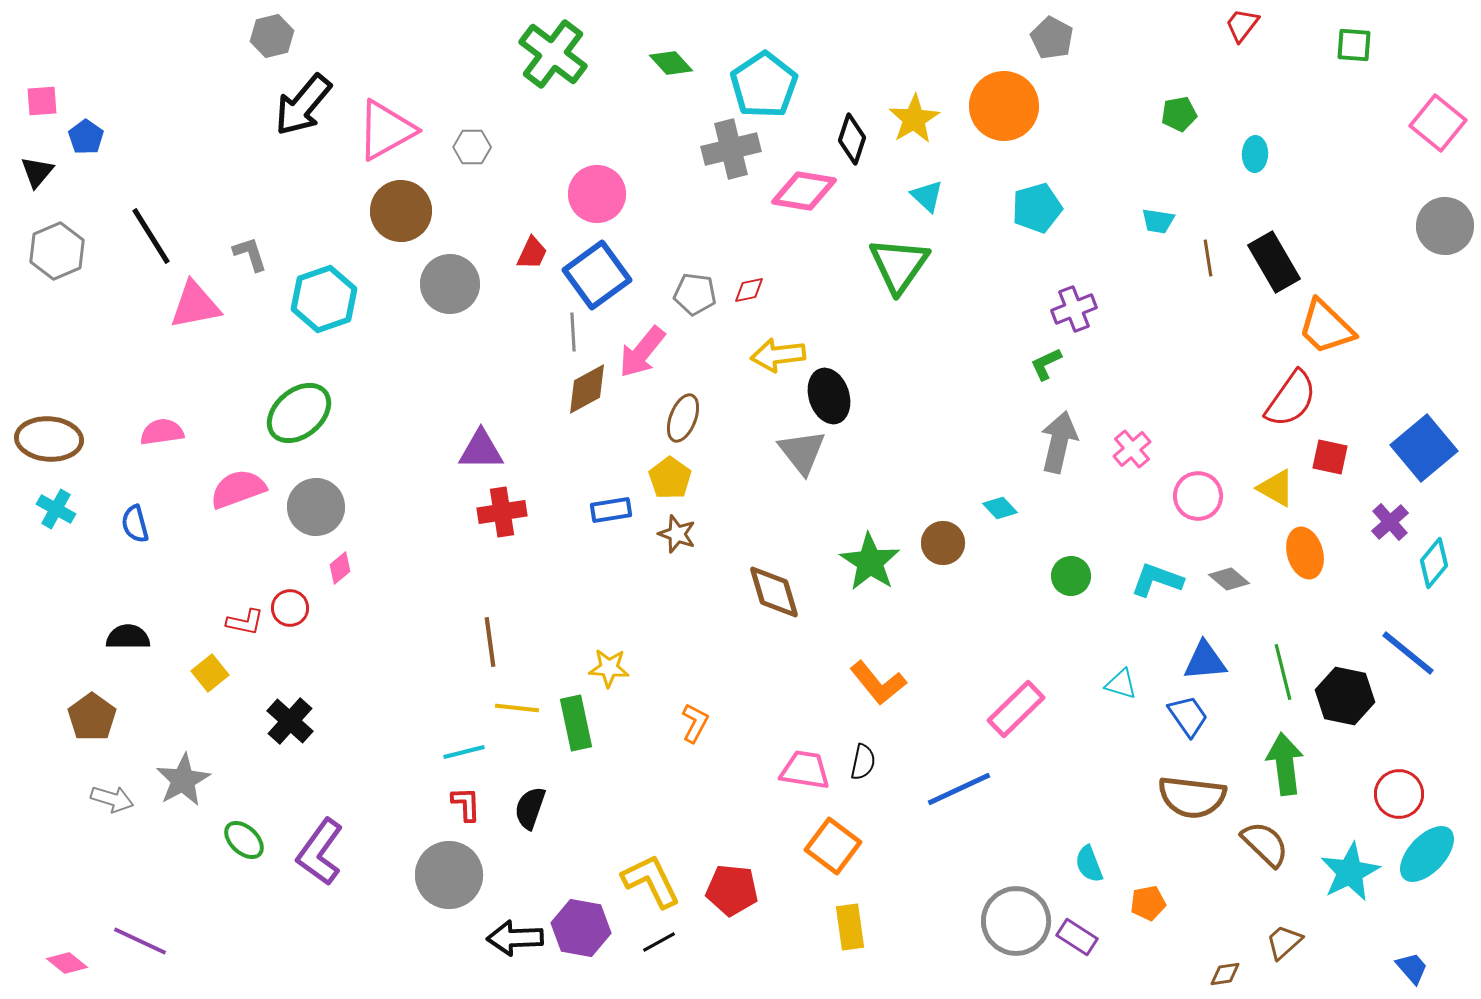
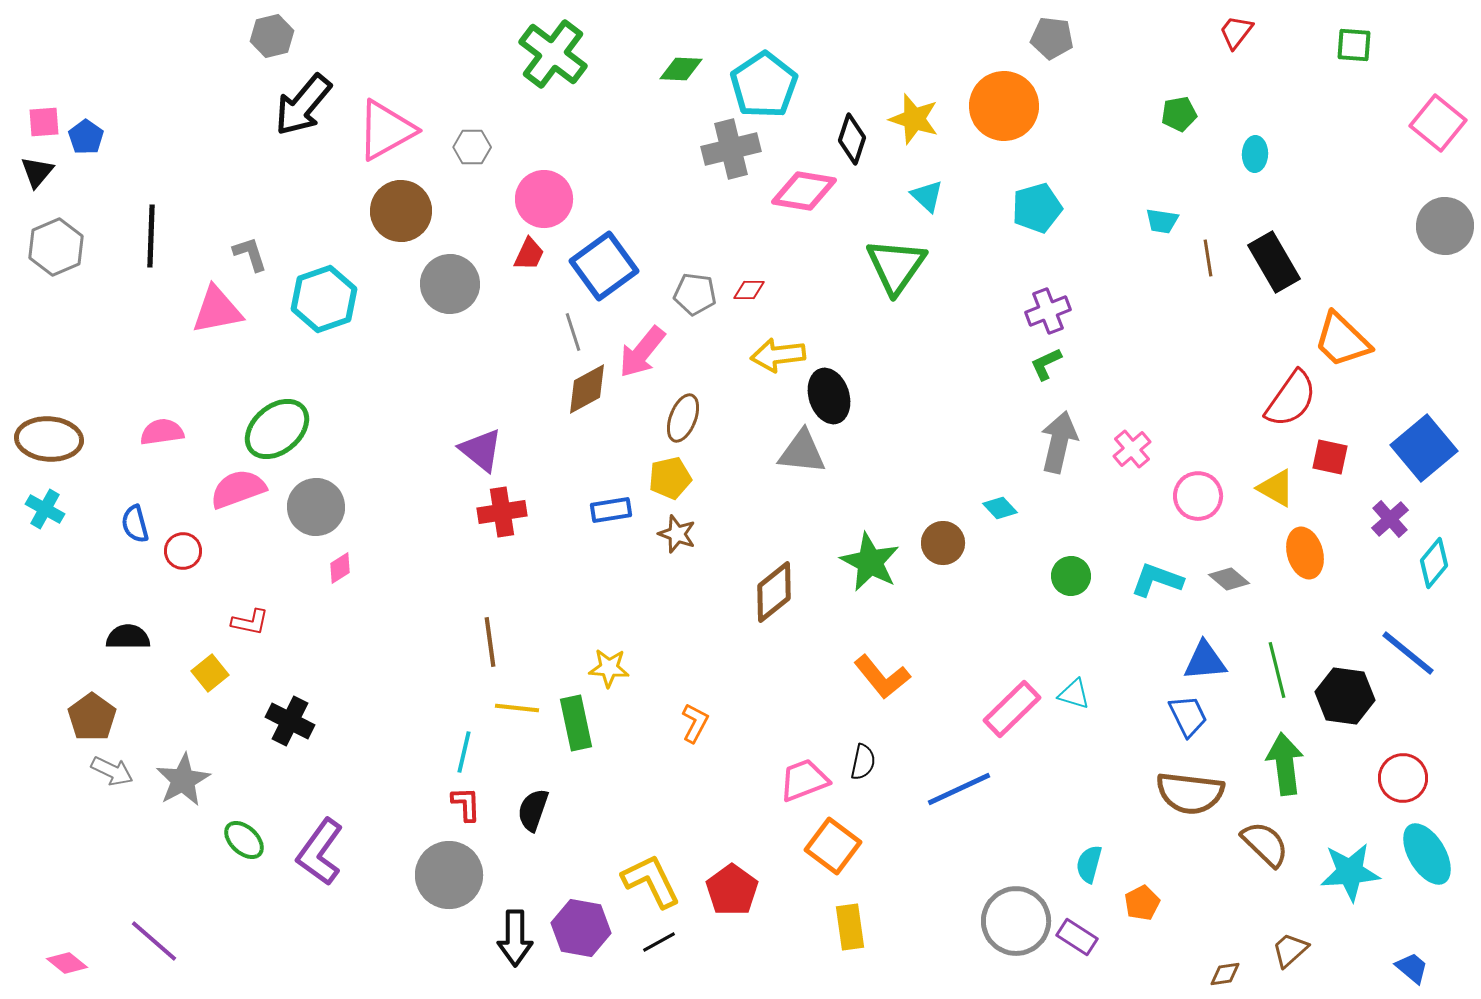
red trapezoid at (1242, 25): moved 6 px left, 7 px down
gray pentagon at (1052, 38): rotated 21 degrees counterclockwise
green diamond at (671, 63): moved 10 px right, 6 px down; rotated 45 degrees counterclockwise
pink square at (42, 101): moved 2 px right, 21 px down
yellow star at (914, 119): rotated 24 degrees counterclockwise
pink circle at (597, 194): moved 53 px left, 5 px down
cyan trapezoid at (1158, 221): moved 4 px right
black line at (151, 236): rotated 34 degrees clockwise
gray hexagon at (57, 251): moved 1 px left, 4 px up
red trapezoid at (532, 253): moved 3 px left, 1 px down
green triangle at (899, 265): moved 3 px left, 1 px down
blue square at (597, 275): moved 7 px right, 9 px up
red diamond at (749, 290): rotated 12 degrees clockwise
pink triangle at (195, 305): moved 22 px right, 5 px down
purple cross at (1074, 309): moved 26 px left, 2 px down
orange trapezoid at (1326, 327): moved 16 px right, 13 px down
gray line at (573, 332): rotated 15 degrees counterclockwise
green ellipse at (299, 413): moved 22 px left, 16 px down
purple triangle at (481, 450): rotated 39 degrees clockwise
gray triangle at (802, 452): rotated 46 degrees counterclockwise
yellow pentagon at (670, 478): rotated 24 degrees clockwise
cyan cross at (56, 509): moved 11 px left
purple cross at (1390, 522): moved 3 px up
green star at (870, 562): rotated 6 degrees counterclockwise
pink diamond at (340, 568): rotated 8 degrees clockwise
brown diamond at (774, 592): rotated 68 degrees clockwise
red circle at (290, 608): moved 107 px left, 57 px up
red L-shape at (245, 622): moved 5 px right
green line at (1283, 672): moved 6 px left, 2 px up
orange L-shape at (878, 683): moved 4 px right, 6 px up
cyan triangle at (1121, 684): moved 47 px left, 10 px down
black hexagon at (1345, 696): rotated 4 degrees counterclockwise
pink rectangle at (1016, 709): moved 4 px left
blue trapezoid at (1188, 716): rotated 9 degrees clockwise
black cross at (290, 721): rotated 15 degrees counterclockwise
cyan line at (464, 752): rotated 63 degrees counterclockwise
pink trapezoid at (805, 770): moved 1 px left, 10 px down; rotated 30 degrees counterclockwise
red circle at (1399, 794): moved 4 px right, 16 px up
brown semicircle at (1192, 797): moved 2 px left, 4 px up
gray arrow at (112, 799): moved 28 px up; rotated 9 degrees clockwise
black semicircle at (530, 808): moved 3 px right, 2 px down
cyan ellipse at (1427, 854): rotated 74 degrees counterclockwise
cyan semicircle at (1089, 864): rotated 36 degrees clockwise
cyan star at (1350, 872): rotated 22 degrees clockwise
red pentagon at (732, 890): rotated 30 degrees clockwise
orange pentagon at (1148, 903): moved 6 px left; rotated 16 degrees counterclockwise
black arrow at (515, 938): rotated 88 degrees counterclockwise
purple line at (140, 941): moved 14 px right; rotated 16 degrees clockwise
brown trapezoid at (1284, 942): moved 6 px right, 8 px down
blue trapezoid at (1412, 968): rotated 9 degrees counterclockwise
